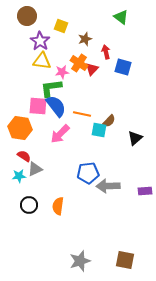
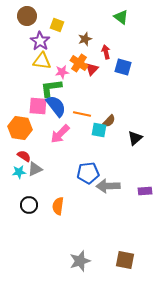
yellow square: moved 4 px left, 1 px up
cyan star: moved 4 px up
